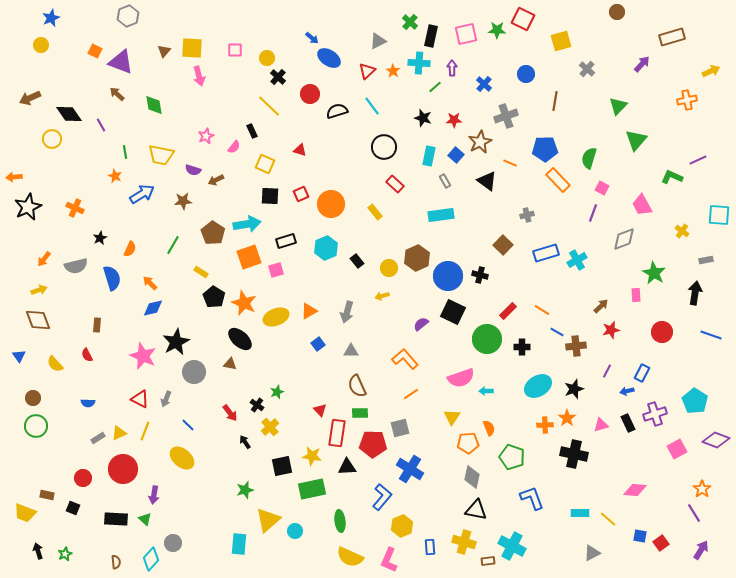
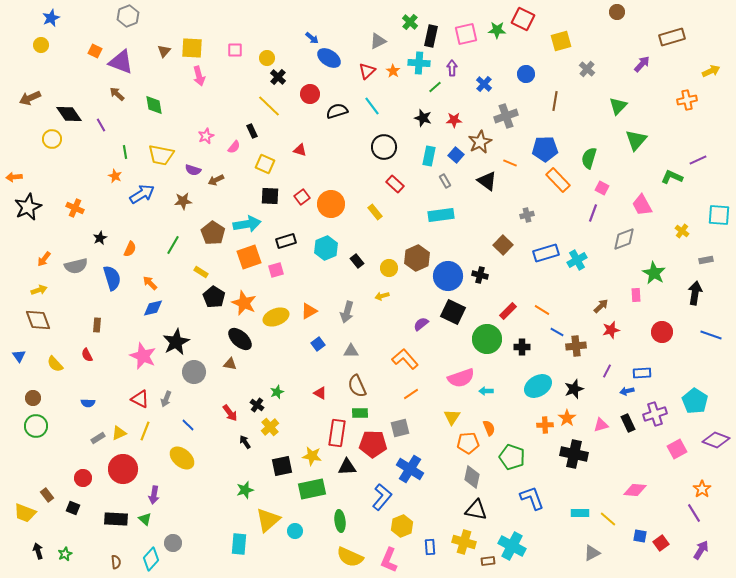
red square at (301, 194): moved 1 px right, 3 px down; rotated 14 degrees counterclockwise
blue rectangle at (642, 373): rotated 60 degrees clockwise
red triangle at (320, 410): moved 17 px up; rotated 16 degrees counterclockwise
brown rectangle at (47, 495): rotated 40 degrees clockwise
